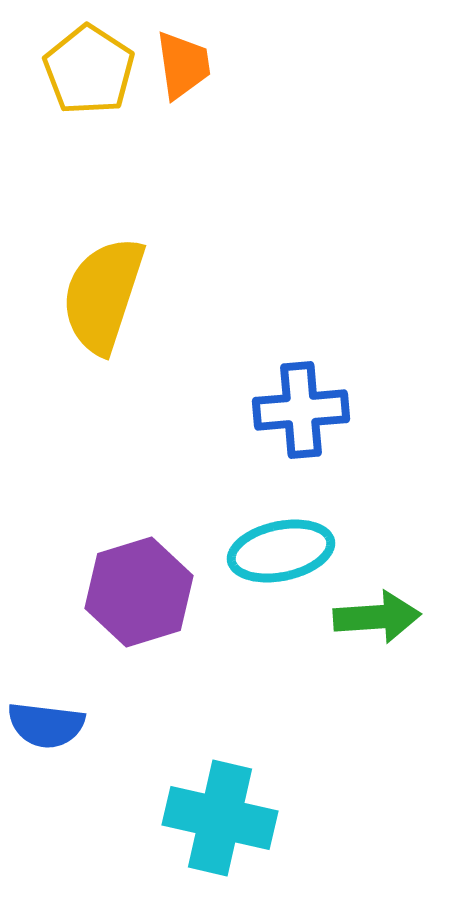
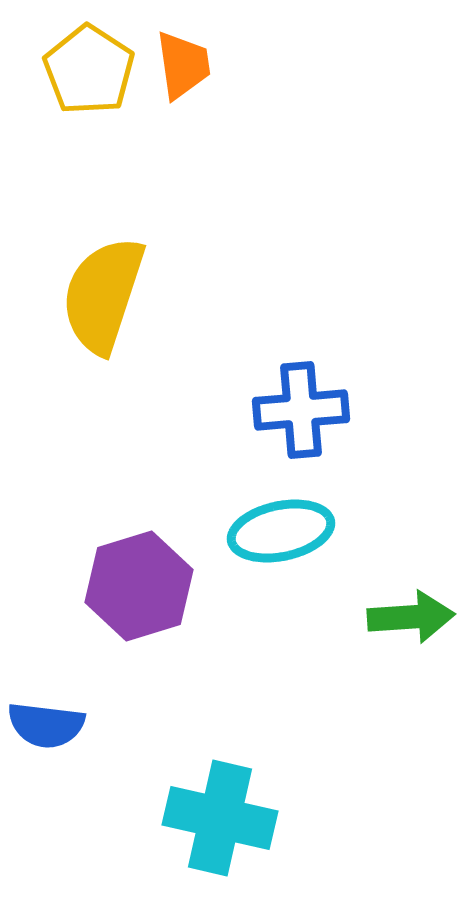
cyan ellipse: moved 20 px up
purple hexagon: moved 6 px up
green arrow: moved 34 px right
